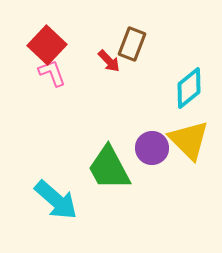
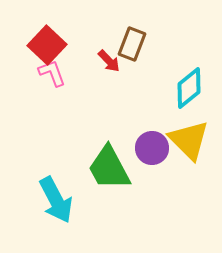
cyan arrow: rotated 21 degrees clockwise
